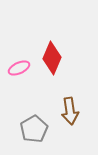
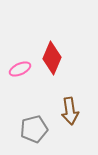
pink ellipse: moved 1 px right, 1 px down
gray pentagon: rotated 16 degrees clockwise
